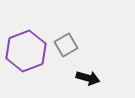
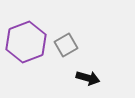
purple hexagon: moved 9 px up
